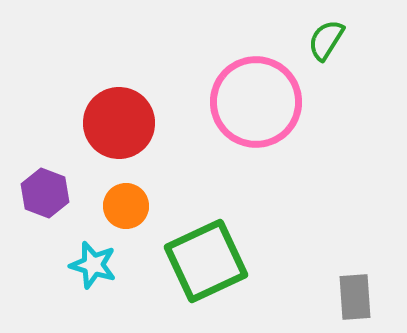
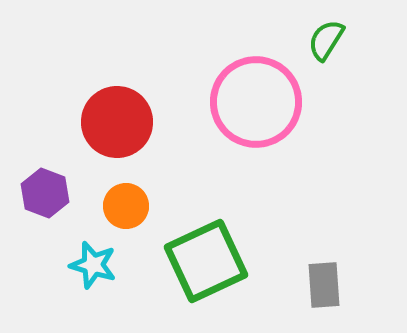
red circle: moved 2 px left, 1 px up
gray rectangle: moved 31 px left, 12 px up
